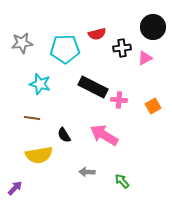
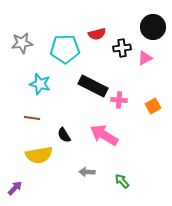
black rectangle: moved 1 px up
